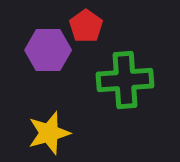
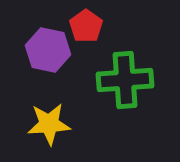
purple hexagon: rotated 12 degrees clockwise
yellow star: moved 9 px up; rotated 12 degrees clockwise
